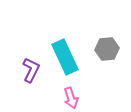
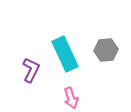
gray hexagon: moved 1 px left, 1 px down
cyan rectangle: moved 3 px up
